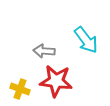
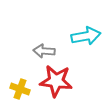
cyan arrow: moved 4 px up; rotated 64 degrees counterclockwise
